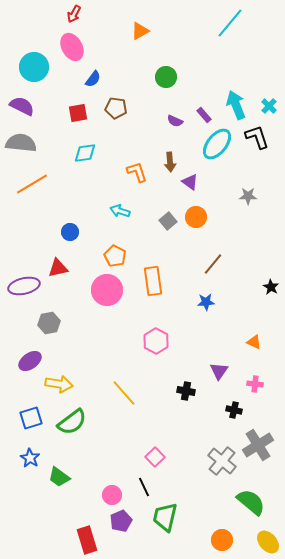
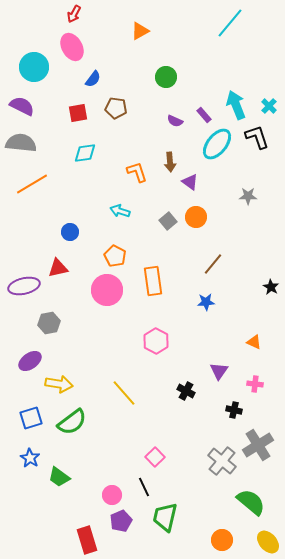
black cross at (186, 391): rotated 18 degrees clockwise
